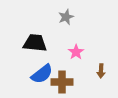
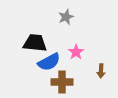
blue semicircle: moved 7 px right, 12 px up; rotated 10 degrees clockwise
